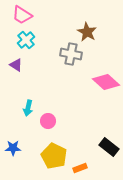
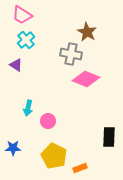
pink diamond: moved 20 px left, 3 px up; rotated 20 degrees counterclockwise
black rectangle: moved 10 px up; rotated 54 degrees clockwise
